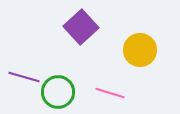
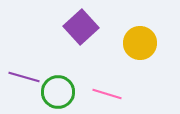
yellow circle: moved 7 px up
pink line: moved 3 px left, 1 px down
